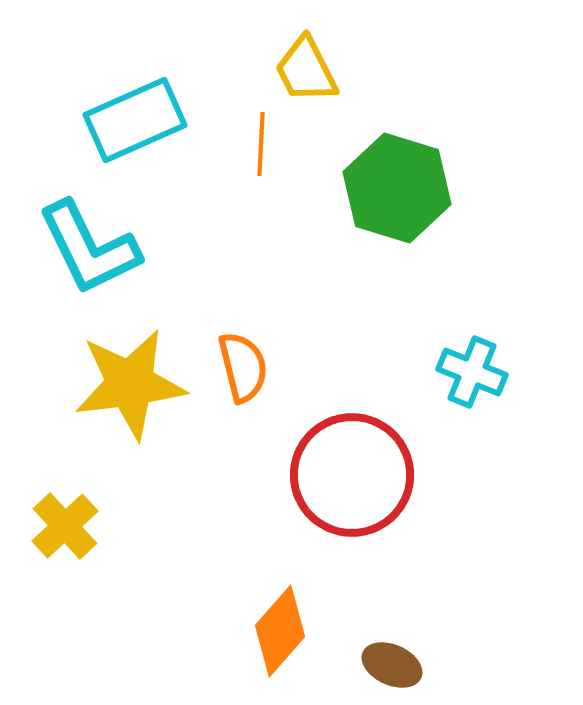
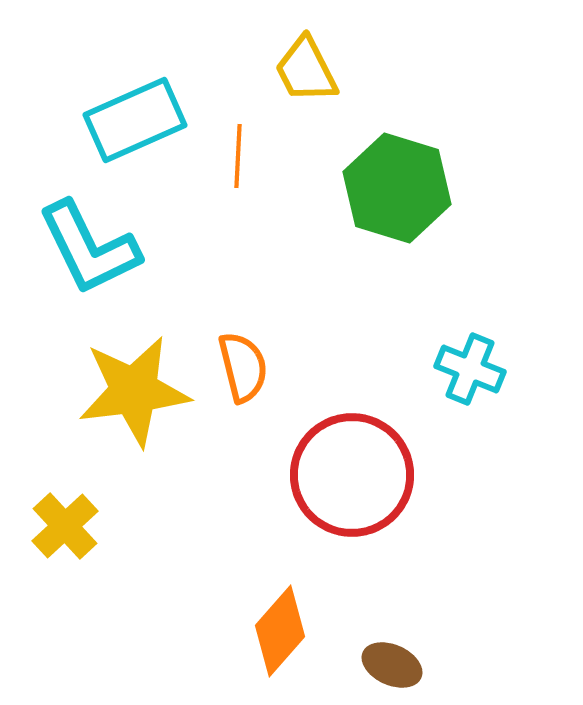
orange line: moved 23 px left, 12 px down
cyan cross: moved 2 px left, 3 px up
yellow star: moved 4 px right, 7 px down
